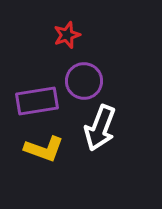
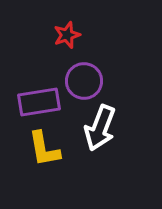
purple rectangle: moved 2 px right, 1 px down
yellow L-shape: rotated 60 degrees clockwise
